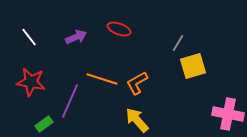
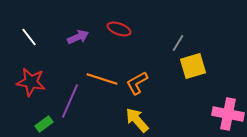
purple arrow: moved 2 px right
